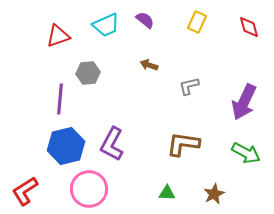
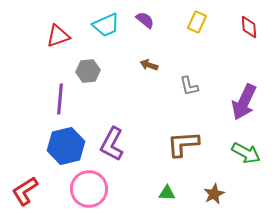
red diamond: rotated 10 degrees clockwise
gray hexagon: moved 2 px up
gray L-shape: rotated 90 degrees counterclockwise
brown L-shape: rotated 12 degrees counterclockwise
